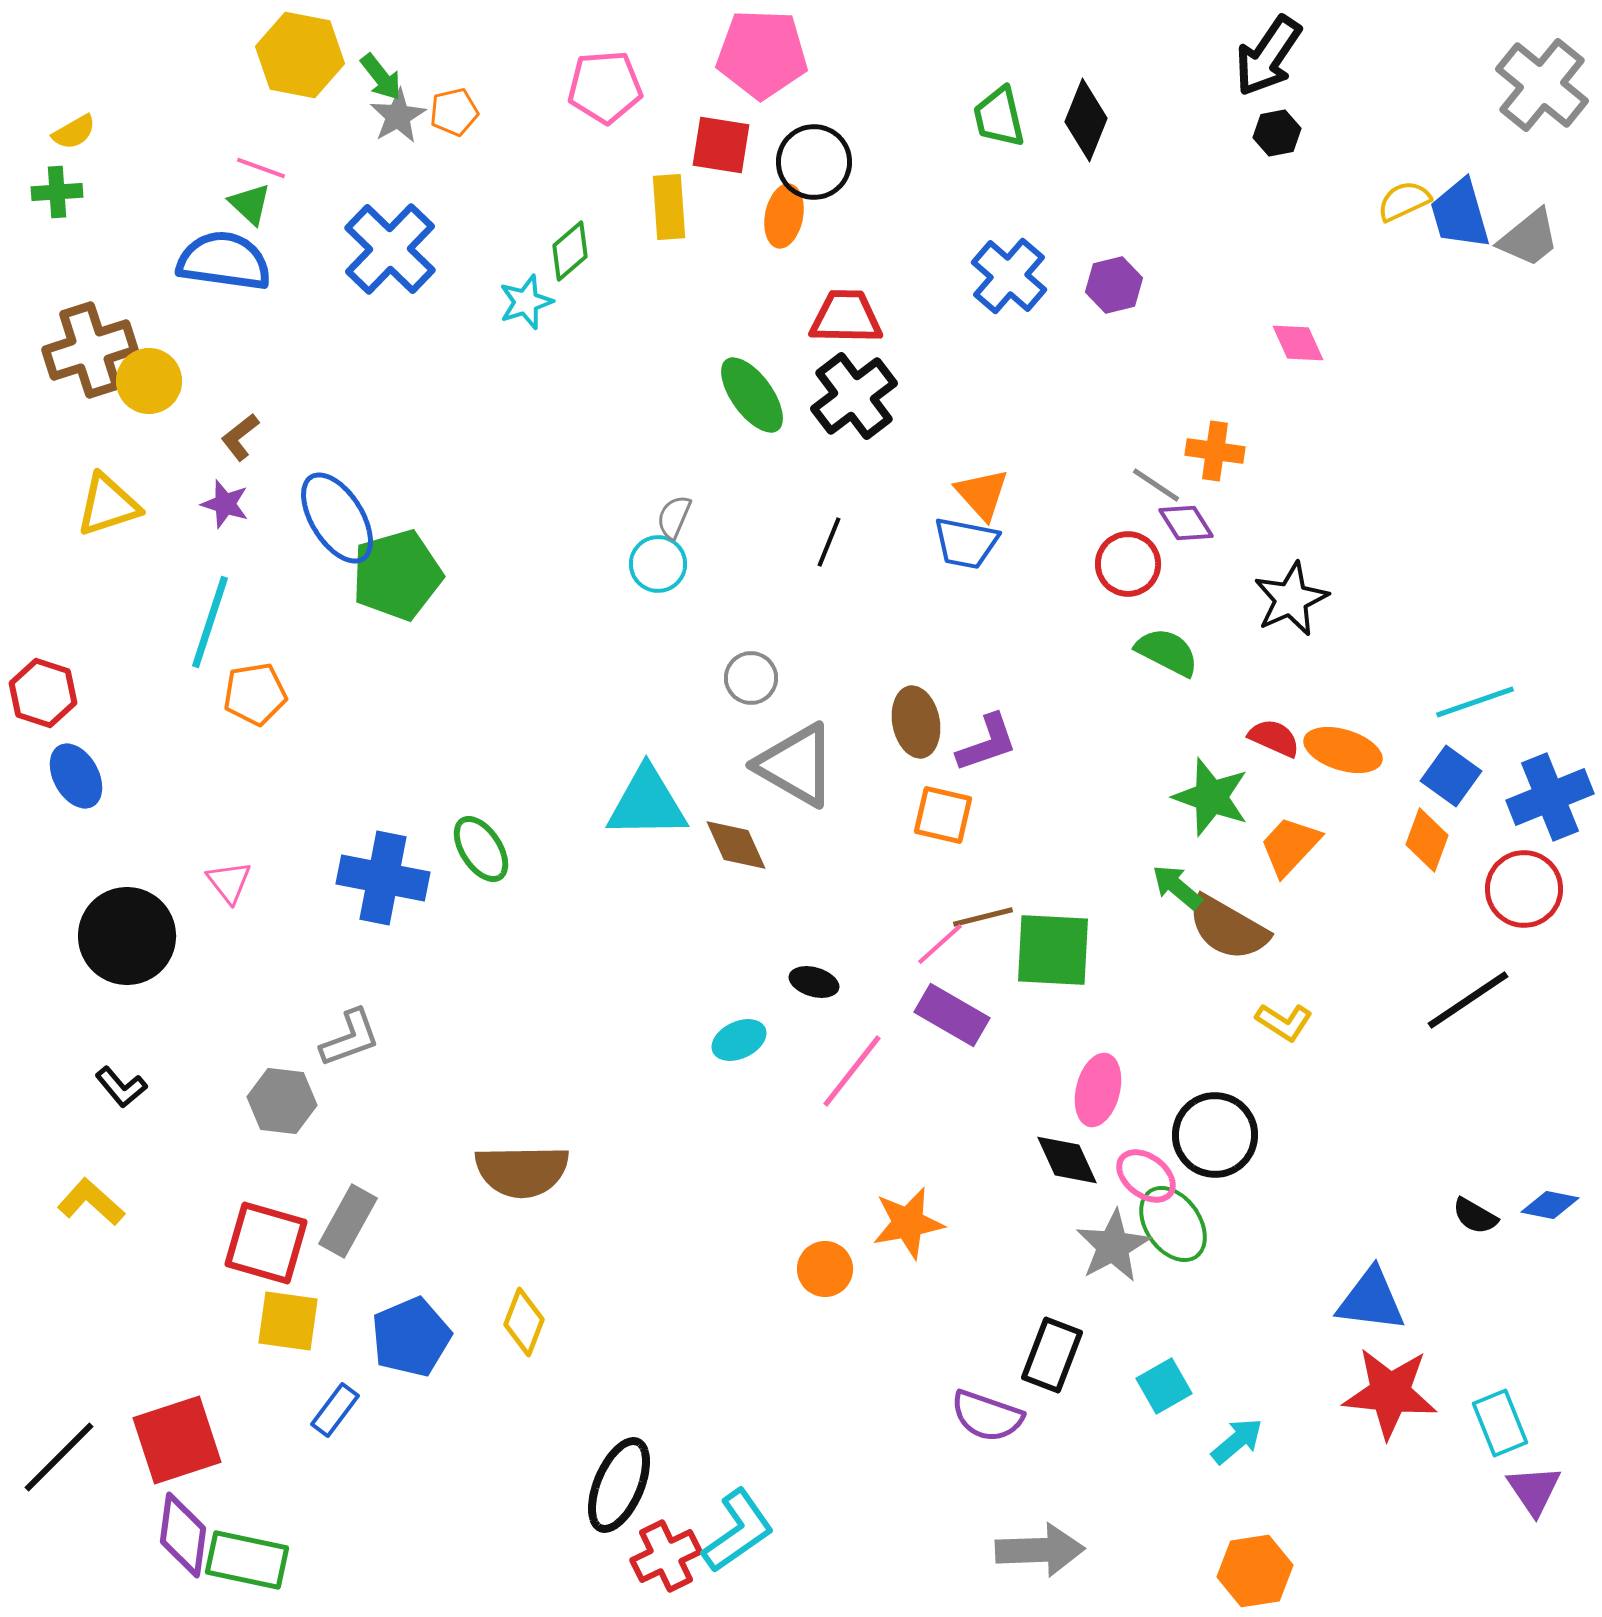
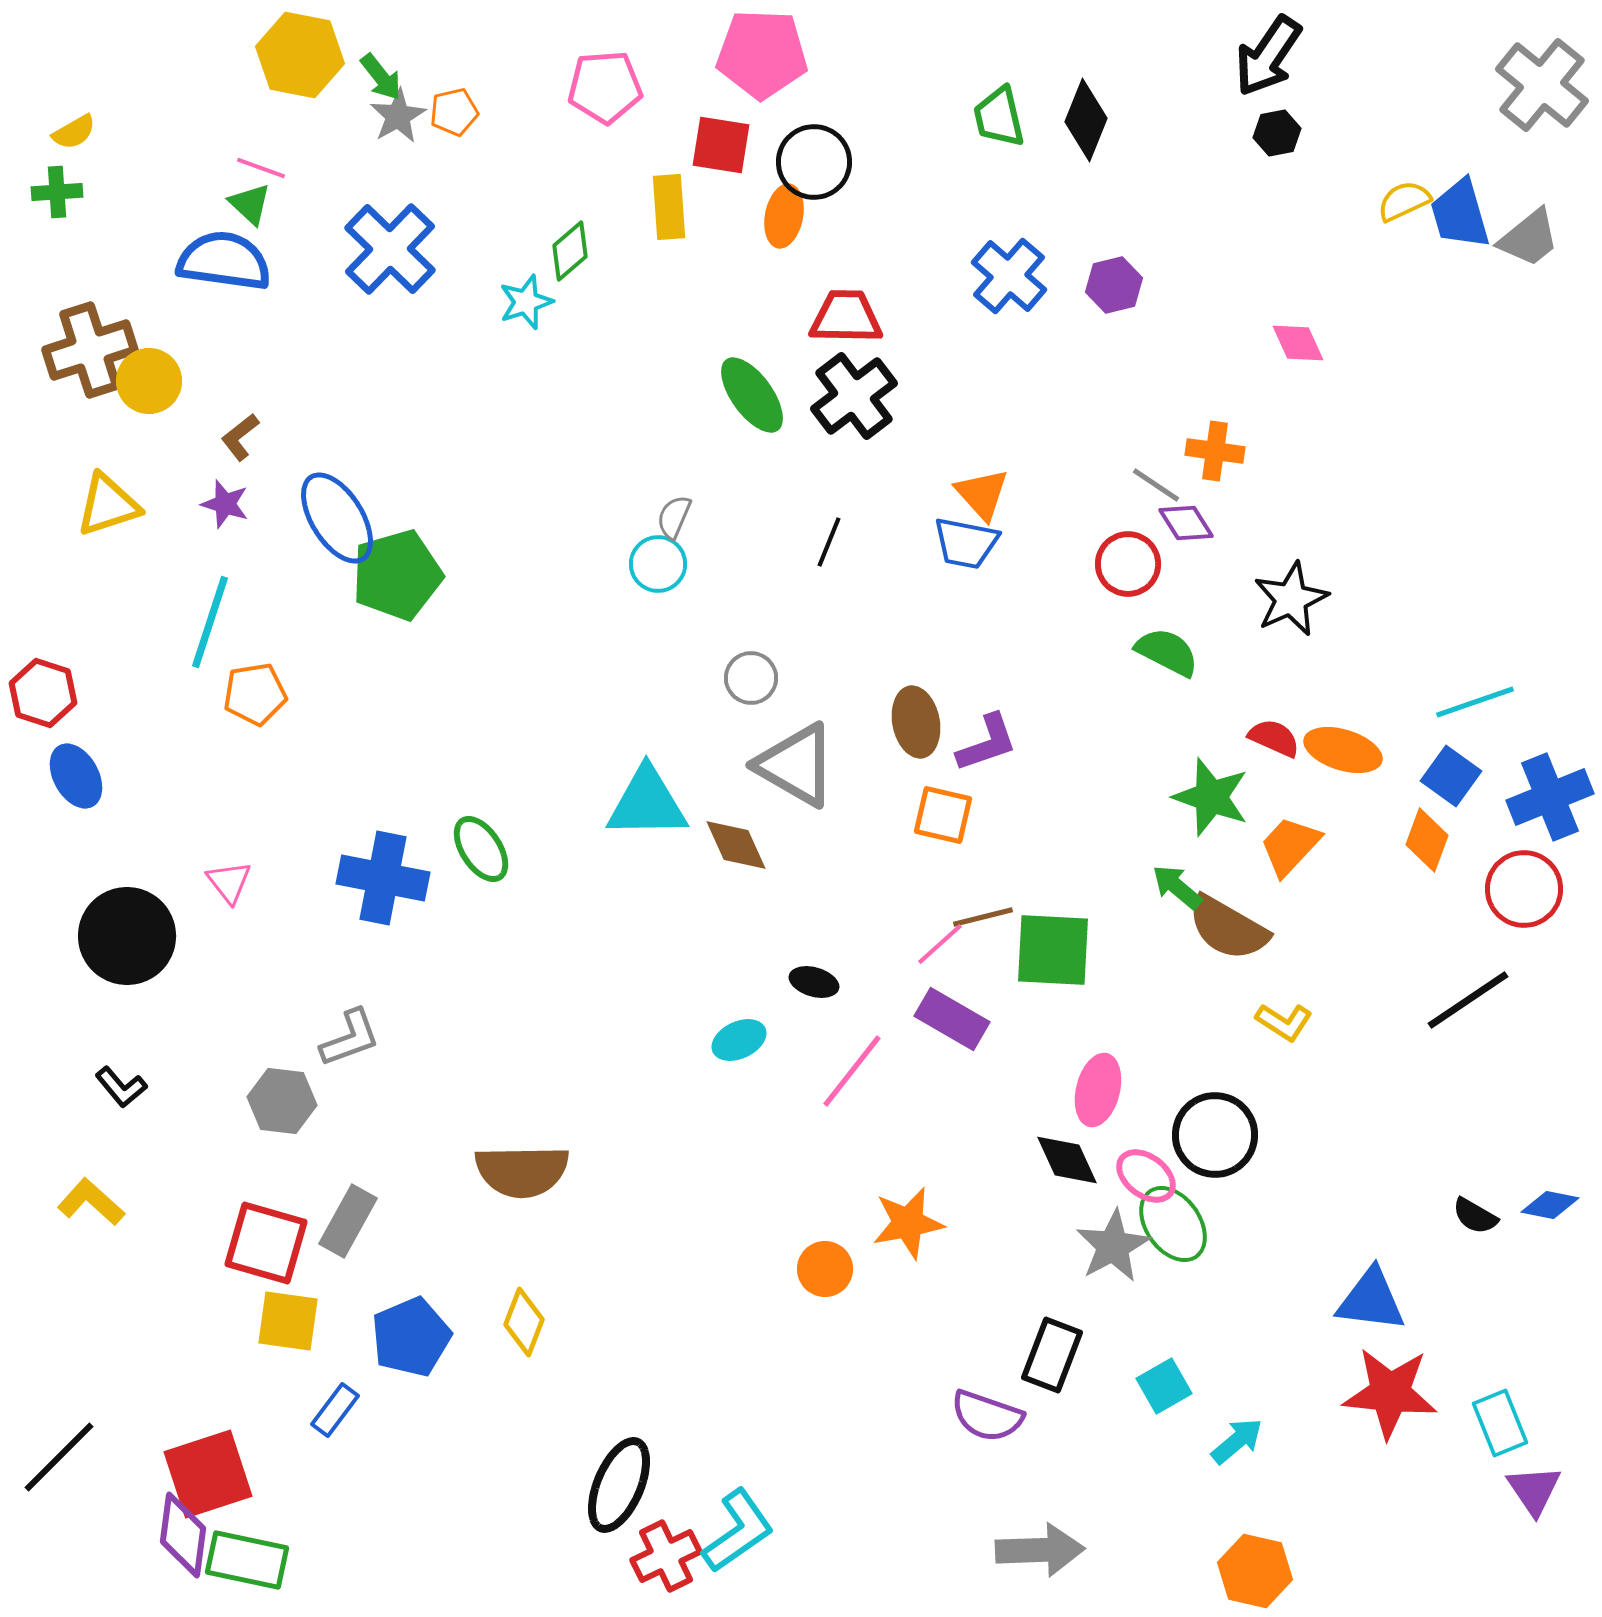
purple rectangle at (952, 1015): moved 4 px down
red square at (177, 1440): moved 31 px right, 34 px down
orange hexagon at (1255, 1571): rotated 22 degrees clockwise
